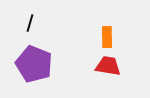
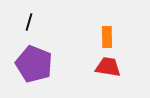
black line: moved 1 px left, 1 px up
red trapezoid: moved 1 px down
